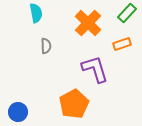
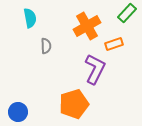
cyan semicircle: moved 6 px left, 5 px down
orange cross: moved 1 px left, 3 px down; rotated 16 degrees clockwise
orange rectangle: moved 8 px left
purple L-shape: rotated 44 degrees clockwise
orange pentagon: rotated 12 degrees clockwise
